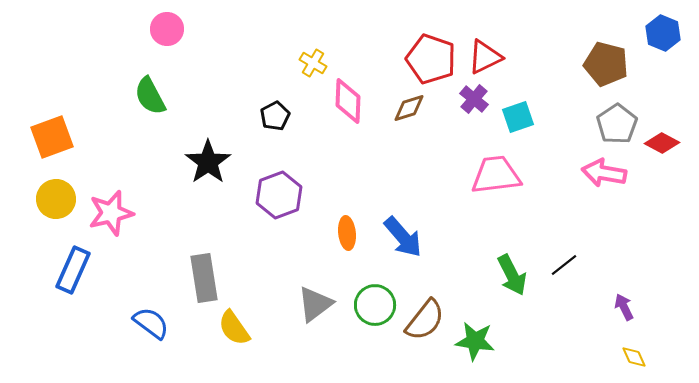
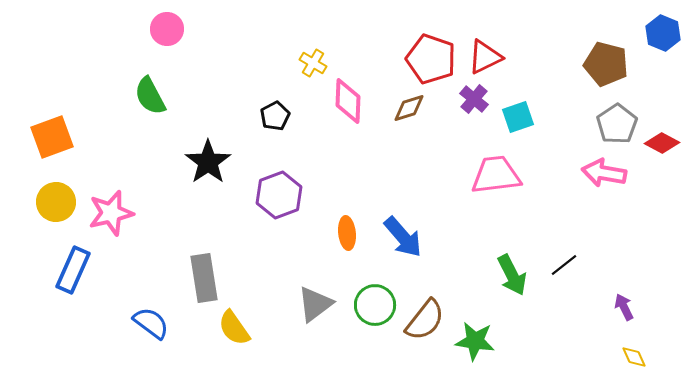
yellow circle: moved 3 px down
